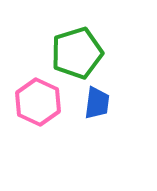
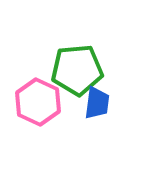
green pentagon: moved 17 px down; rotated 12 degrees clockwise
